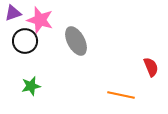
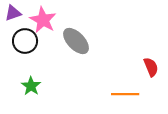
pink star: moved 3 px right; rotated 12 degrees clockwise
gray ellipse: rotated 16 degrees counterclockwise
green star: rotated 24 degrees counterclockwise
orange line: moved 4 px right, 1 px up; rotated 12 degrees counterclockwise
